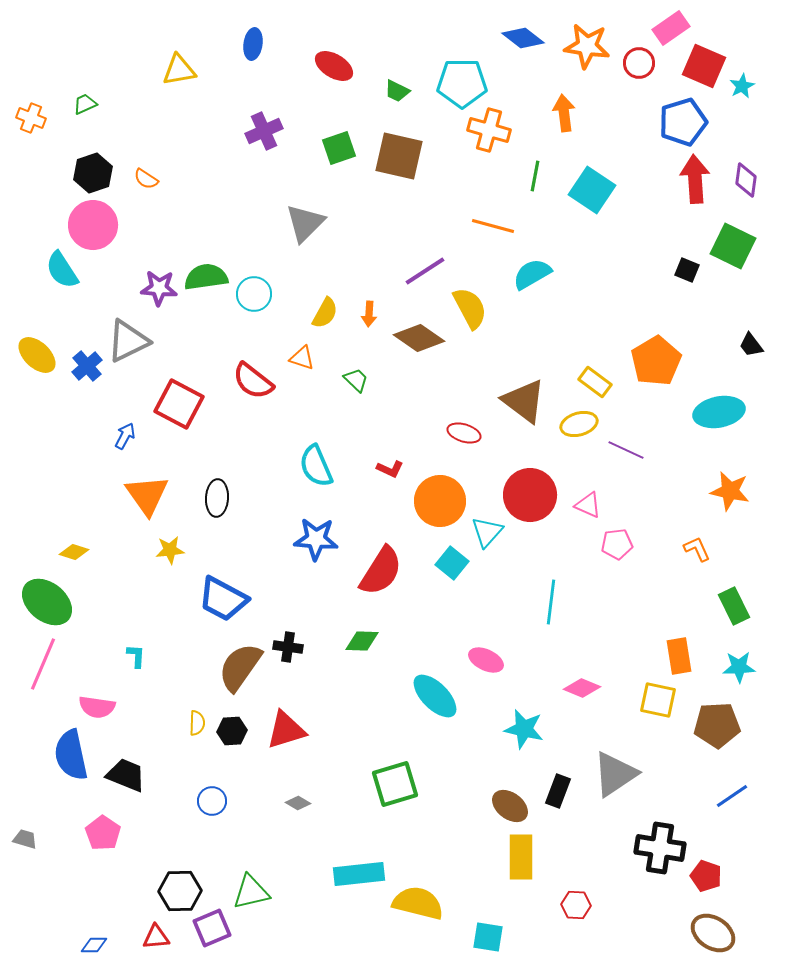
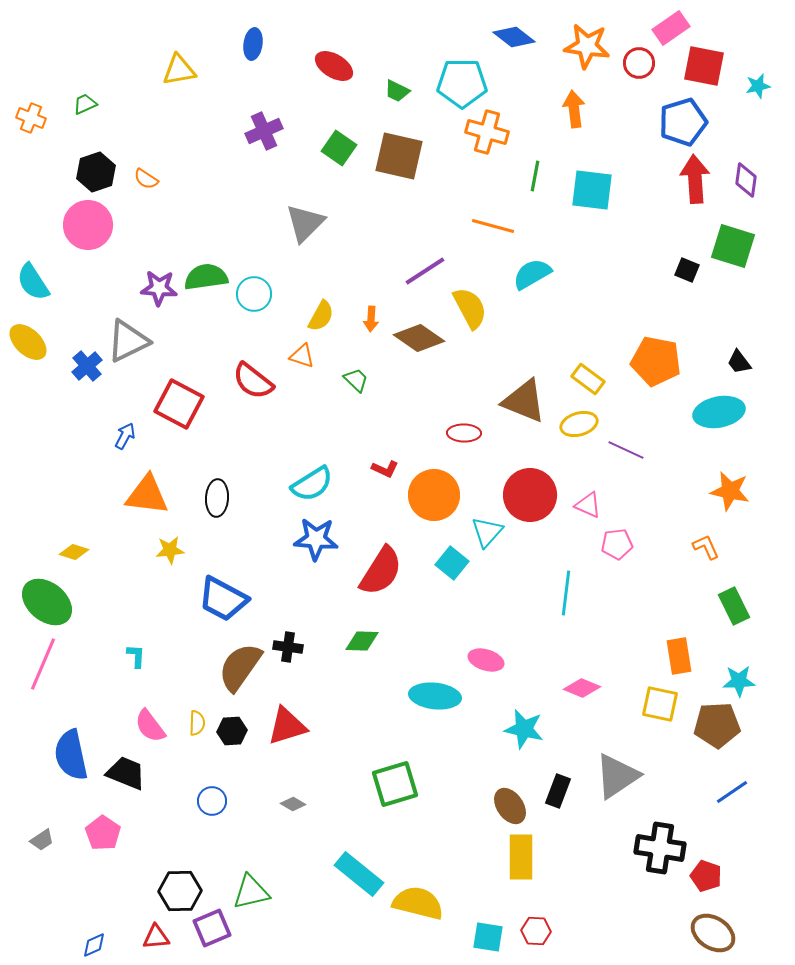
blue diamond at (523, 38): moved 9 px left, 1 px up
red square at (704, 66): rotated 12 degrees counterclockwise
cyan star at (742, 86): moved 16 px right; rotated 15 degrees clockwise
orange arrow at (564, 113): moved 10 px right, 4 px up
orange cross at (489, 130): moved 2 px left, 2 px down
green square at (339, 148): rotated 36 degrees counterclockwise
black hexagon at (93, 173): moved 3 px right, 1 px up
cyan square at (592, 190): rotated 27 degrees counterclockwise
pink circle at (93, 225): moved 5 px left
green square at (733, 246): rotated 9 degrees counterclockwise
cyan semicircle at (62, 270): moved 29 px left, 12 px down
yellow semicircle at (325, 313): moved 4 px left, 3 px down
orange arrow at (369, 314): moved 2 px right, 5 px down
black trapezoid at (751, 345): moved 12 px left, 17 px down
yellow ellipse at (37, 355): moved 9 px left, 13 px up
orange triangle at (302, 358): moved 2 px up
orange pentagon at (656, 361): rotated 30 degrees counterclockwise
yellow rectangle at (595, 382): moved 7 px left, 3 px up
brown triangle at (524, 401): rotated 15 degrees counterclockwise
red ellipse at (464, 433): rotated 16 degrees counterclockwise
cyan semicircle at (316, 466): moved 4 px left, 18 px down; rotated 99 degrees counterclockwise
red L-shape at (390, 469): moved 5 px left
orange triangle at (147, 495): rotated 48 degrees counterclockwise
orange circle at (440, 501): moved 6 px left, 6 px up
orange L-shape at (697, 549): moved 9 px right, 2 px up
cyan line at (551, 602): moved 15 px right, 9 px up
pink ellipse at (486, 660): rotated 8 degrees counterclockwise
cyan star at (739, 667): moved 14 px down
cyan ellipse at (435, 696): rotated 39 degrees counterclockwise
yellow square at (658, 700): moved 2 px right, 4 px down
pink semicircle at (97, 707): moved 53 px right, 19 px down; rotated 45 degrees clockwise
red triangle at (286, 730): moved 1 px right, 4 px up
gray triangle at (615, 774): moved 2 px right, 2 px down
black trapezoid at (126, 775): moved 2 px up
blue line at (732, 796): moved 4 px up
gray diamond at (298, 803): moved 5 px left, 1 px down
brown ellipse at (510, 806): rotated 18 degrees clockwise
gray trapezoid at (25, 839): moved 17 px right, 1 px down; rotated 130 degrees clockwise
cyan rectangle at (359, 874): rotated 45 degrees clockwise
red hexagon at (576, 905): moved 40 px left, 26 px down
blue diamond at (94, 945): rotated 24 degrees counterclockwise
